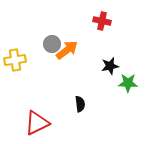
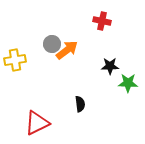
black star: rotated 12 degrees clockwise
